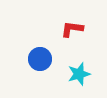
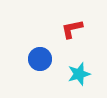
red L-shape: rotated 20 degrees counterclockwise
